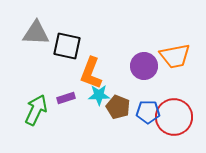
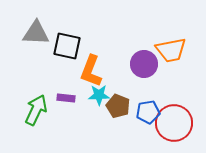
orange trapezoid: moved 4 px left, 6 px up
purple circle: moved 2 px up
orange L-shape: moved 2 px up
purple rectangle: rotated 24 degrees clockwise
brown pentagon: moved 1 px up
blue pentagon: rotated 10 degrees counterclockwise
red circle: moved 6 px down
